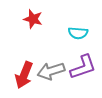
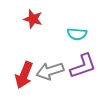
cyan semicircle: moved 1 px left, 1 px down
purple L-shape: moved 1 px up
gray arrow: moved 1 px left
